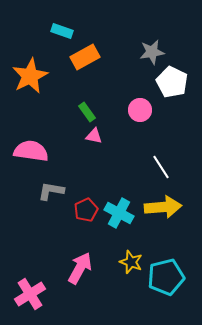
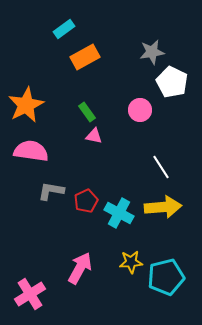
cyan rectangle: moved 2 px right, 2 px up; rotated 55 degrees counterclockwise
orange star: moved 4 px left, 29 px down
red pentagon: moved 9 px up
yellow star: rotated 25 degrees counterclockwise
